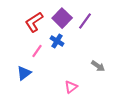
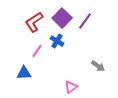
blue triangle: rotated 35 degrees clockwise
